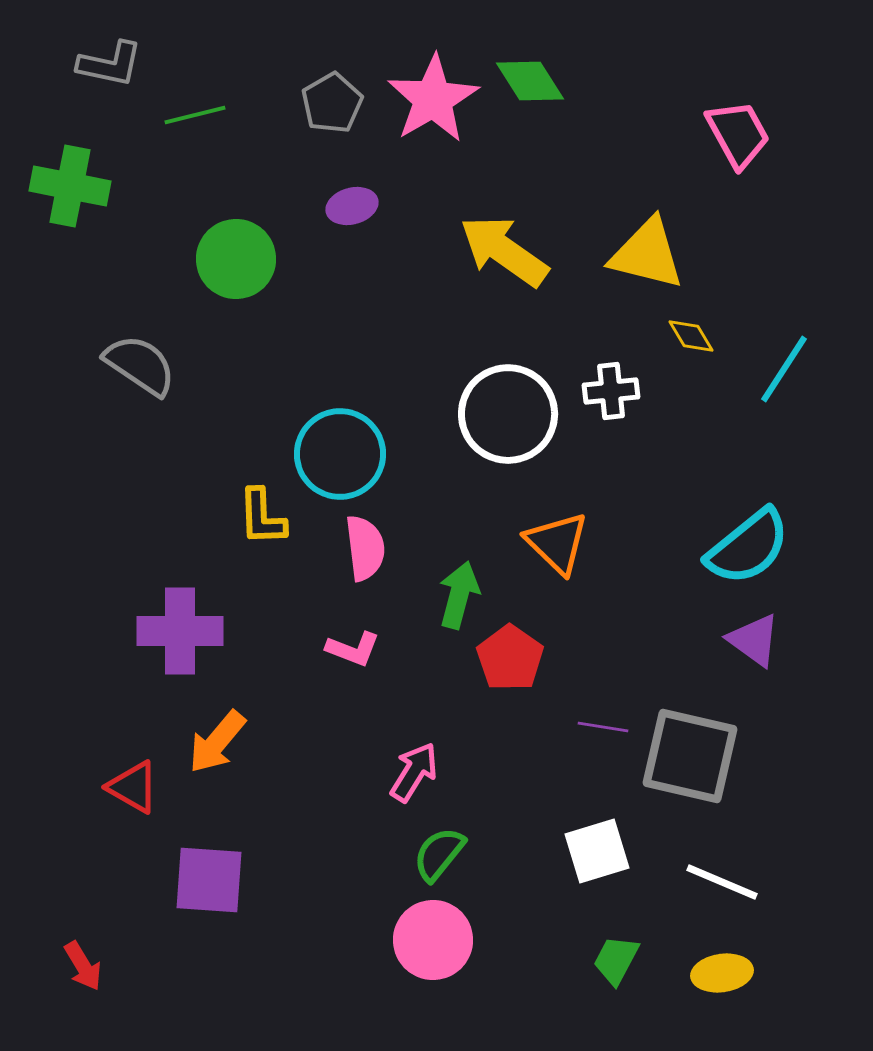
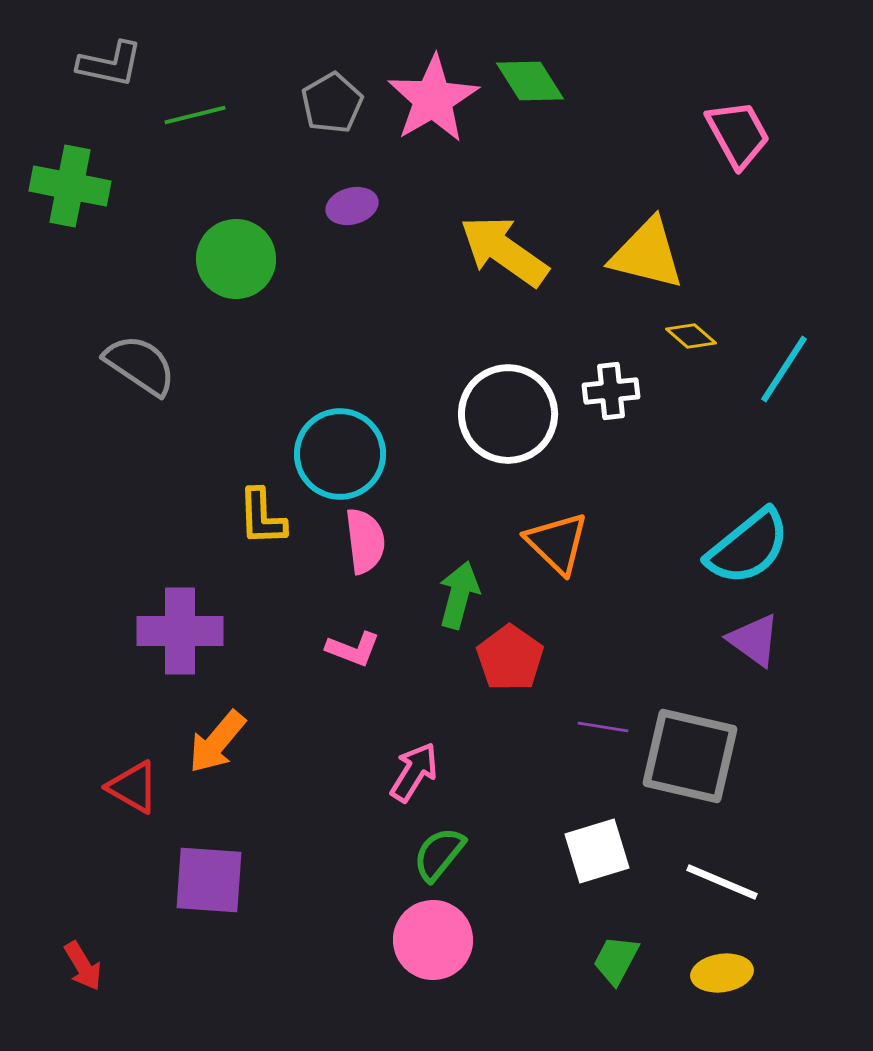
yellow diamond: rotated 18 degrees counterclockwise
pink semicircle: moved 7 px up
